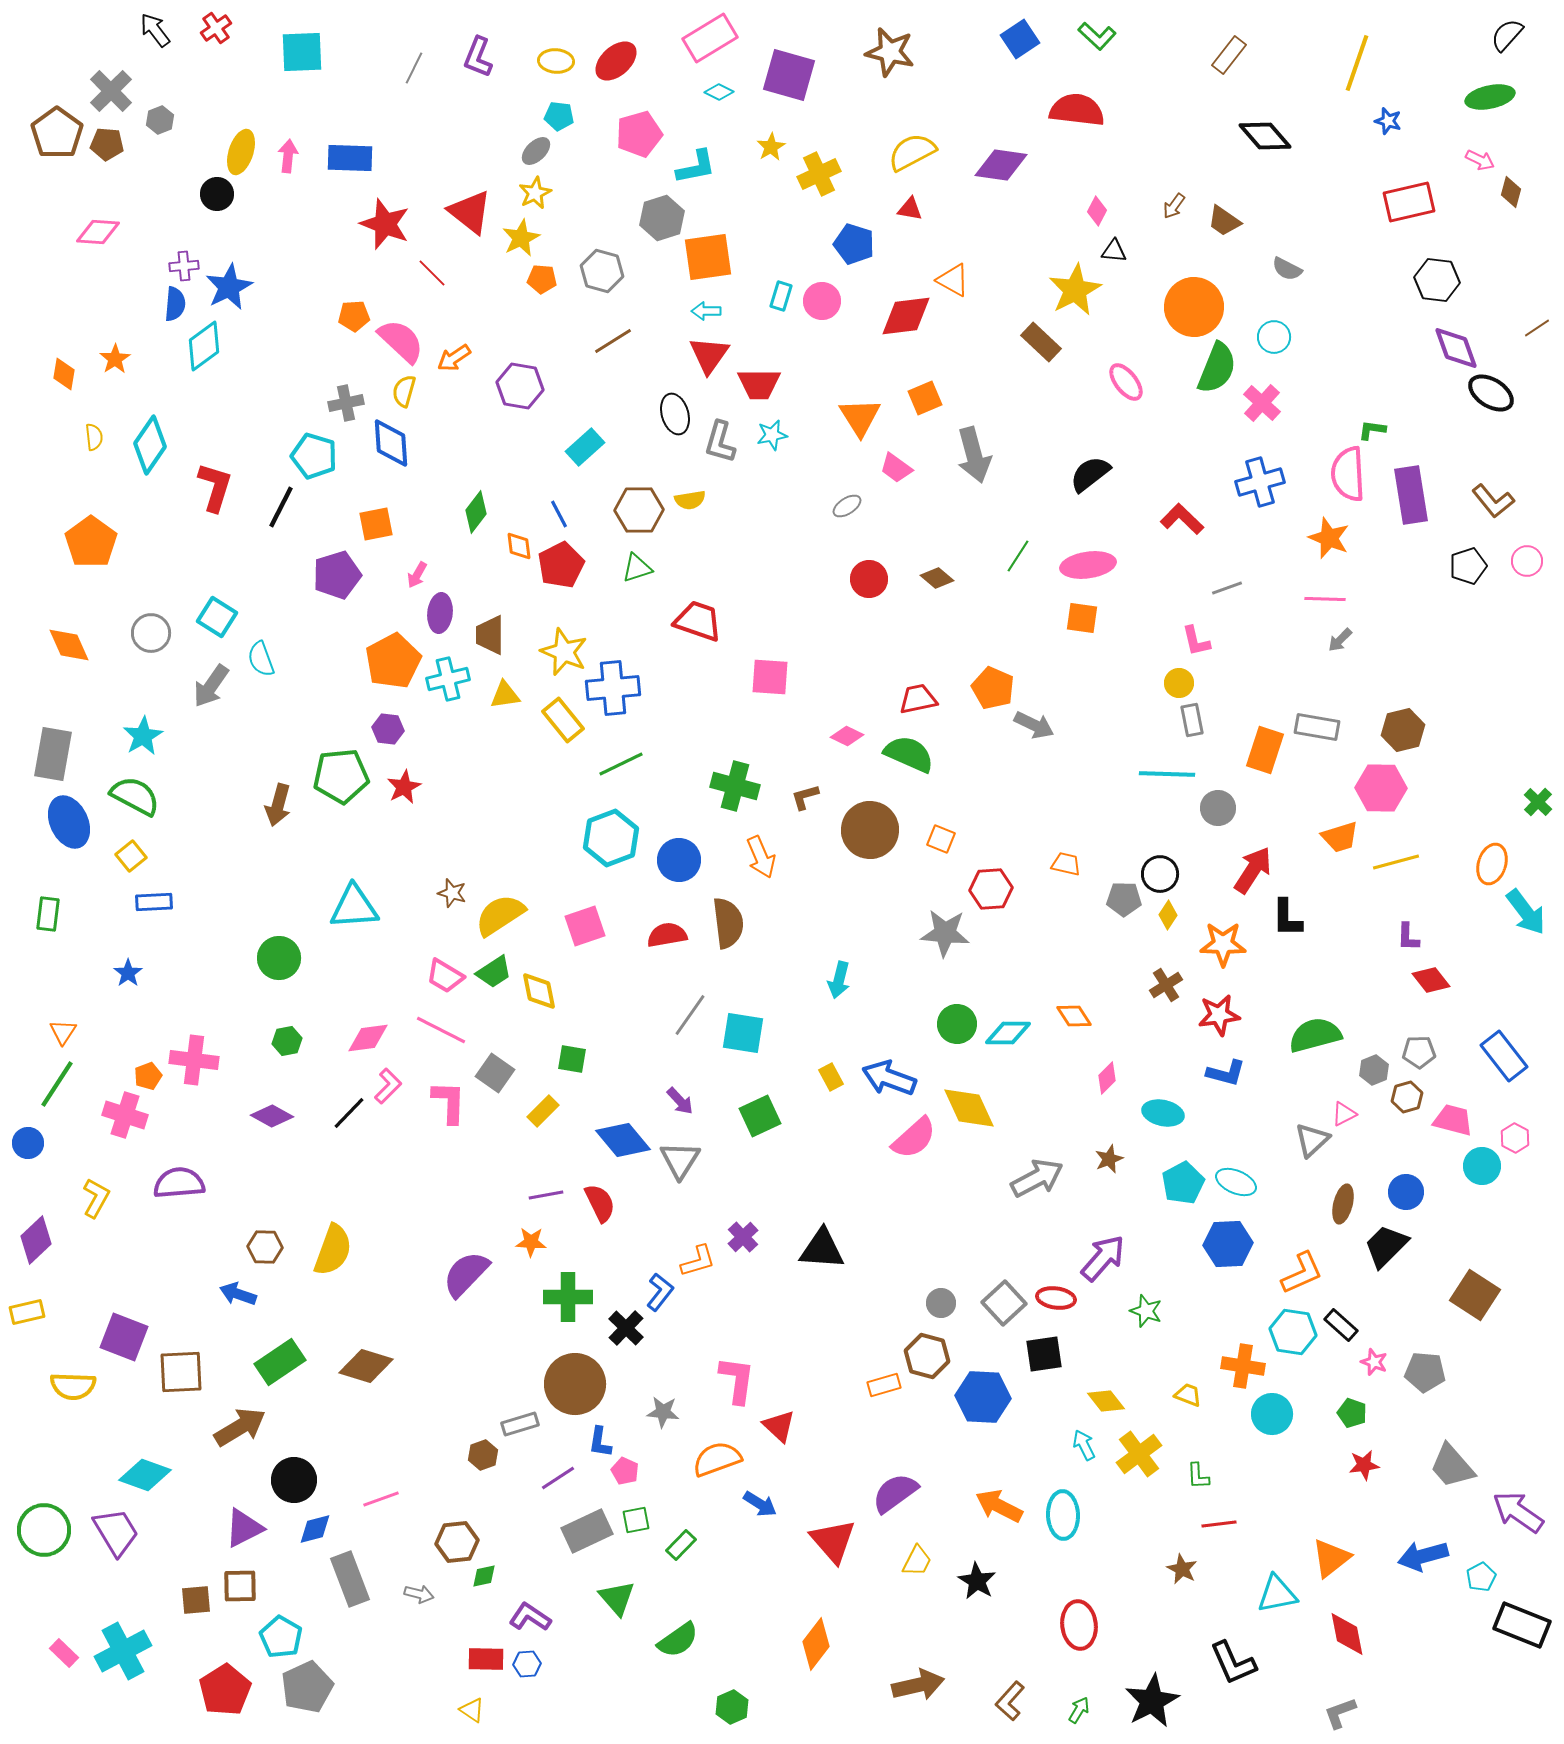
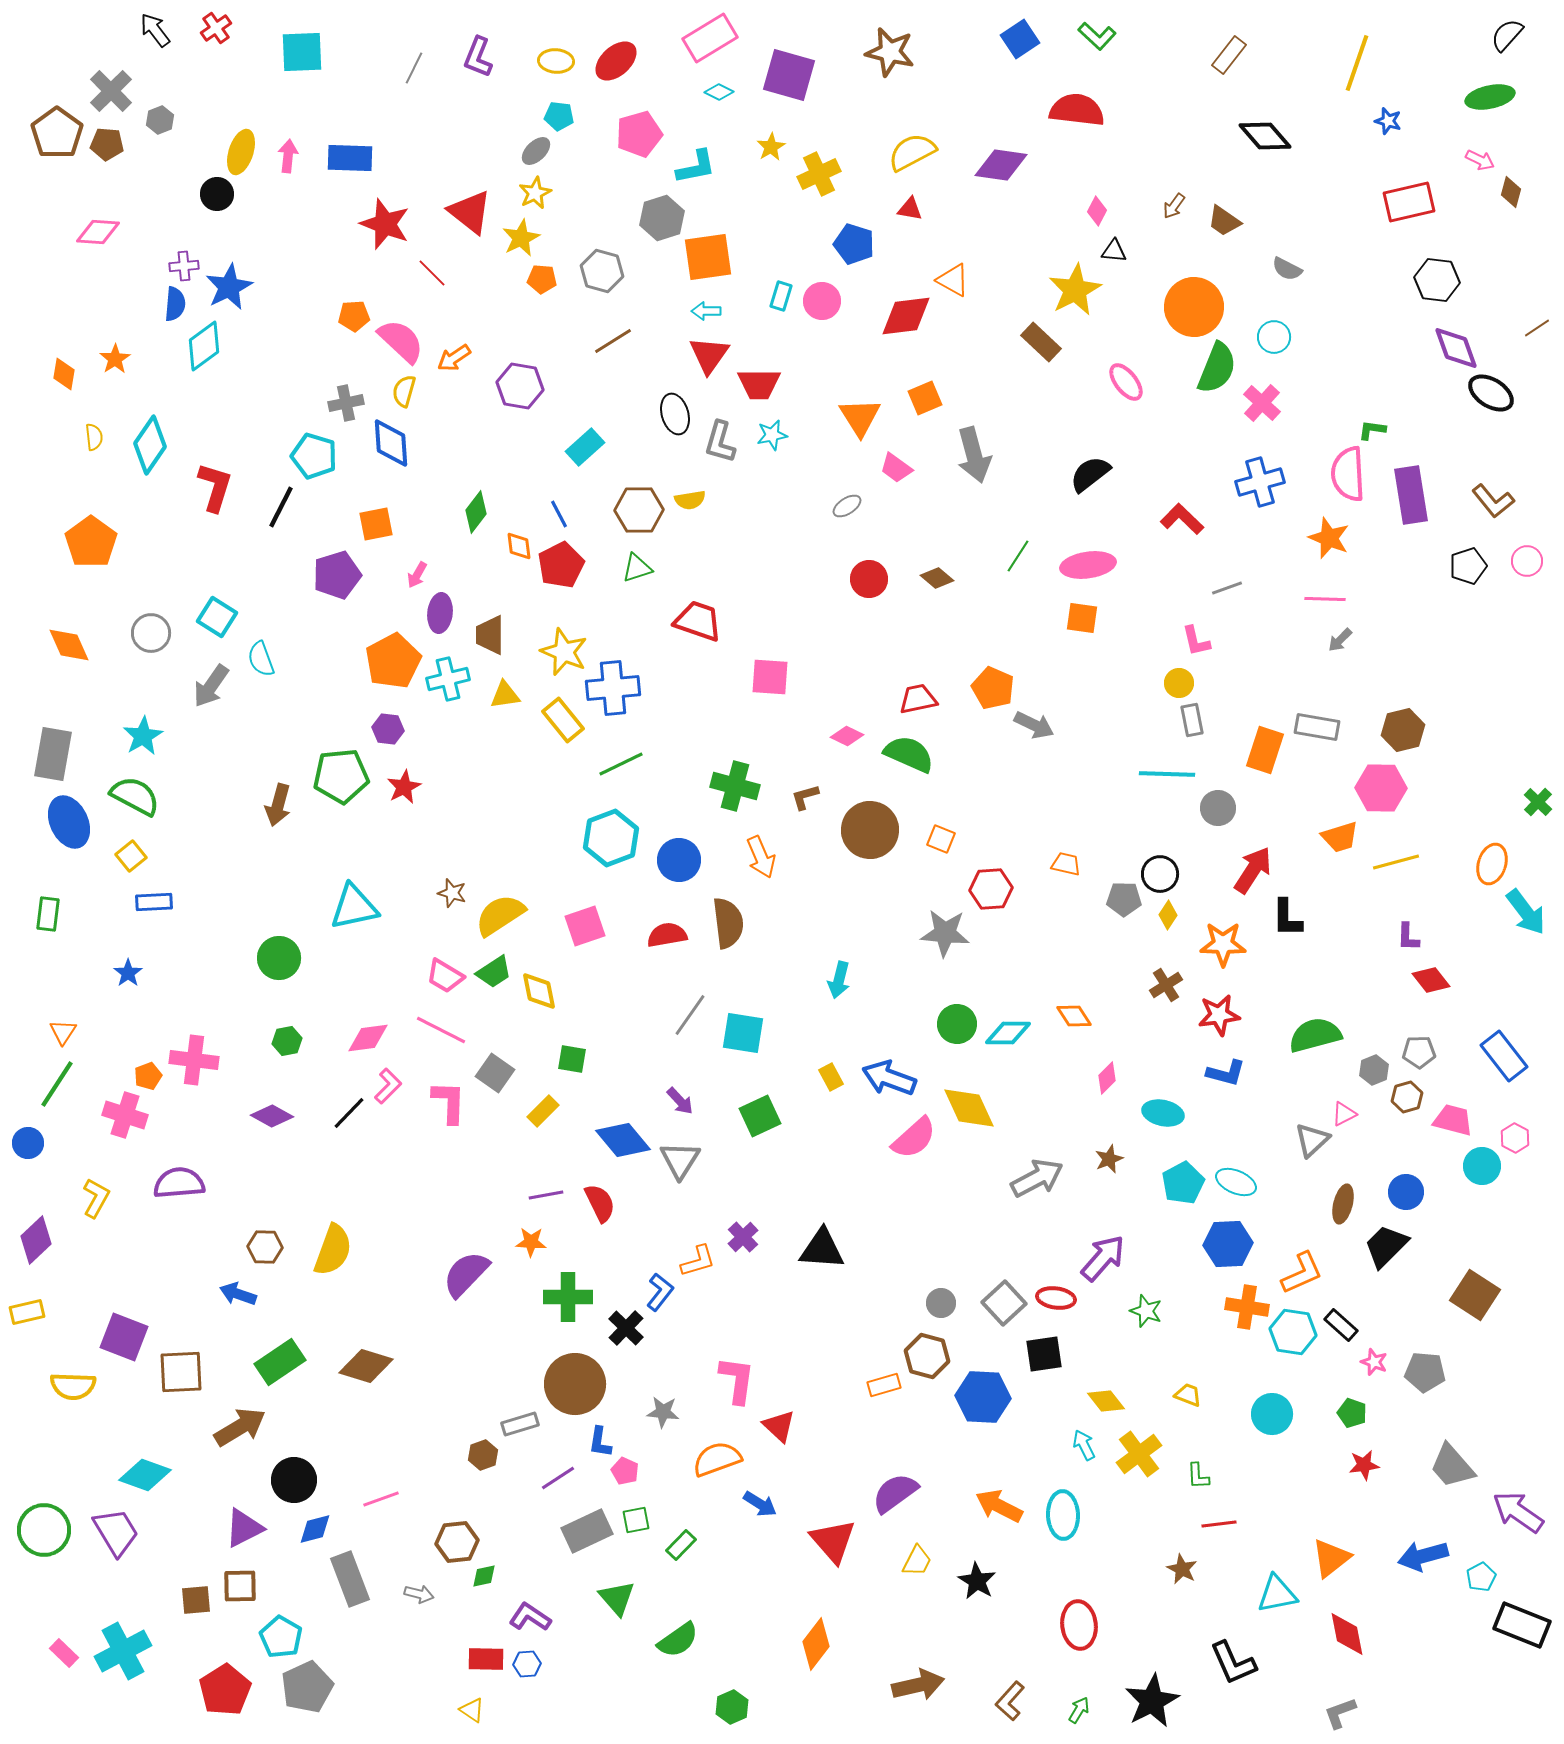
cyan triangle at (354, 907): rotated 8 degrees counterclockwise
orange cross at (1243, 1366): moved 4 px right, 59 px up
